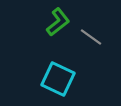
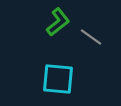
cyan square: rotated 20 degrees counterclockwise
